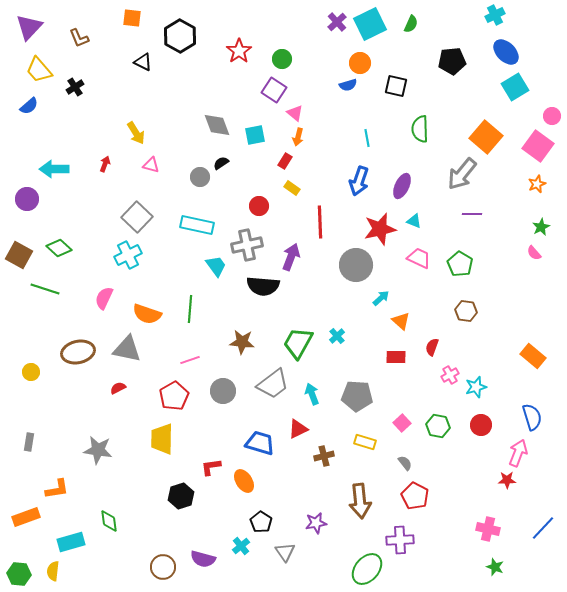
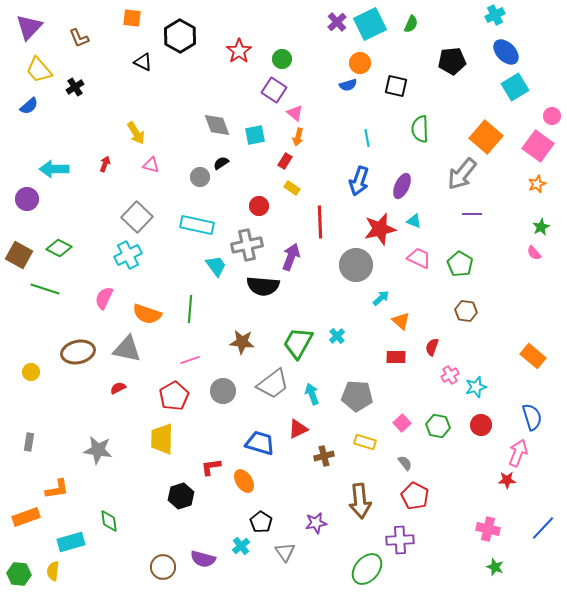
green diamond at (59, 248): rotated 15 degrees counterclockwise
